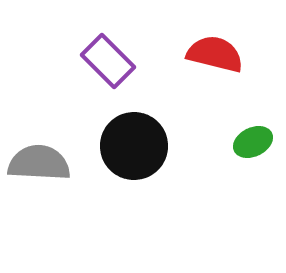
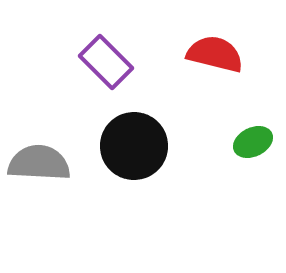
purple rectangle: moved 2 px left, 1 px down
